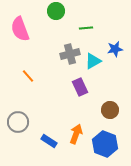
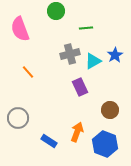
blue star: moved 6 px down; rotated 21 degrees counterclockwise
orange line: moved 4 px up
gray circle: moved 4 px up
orange arrow: moved 1 px right, 2 px up
